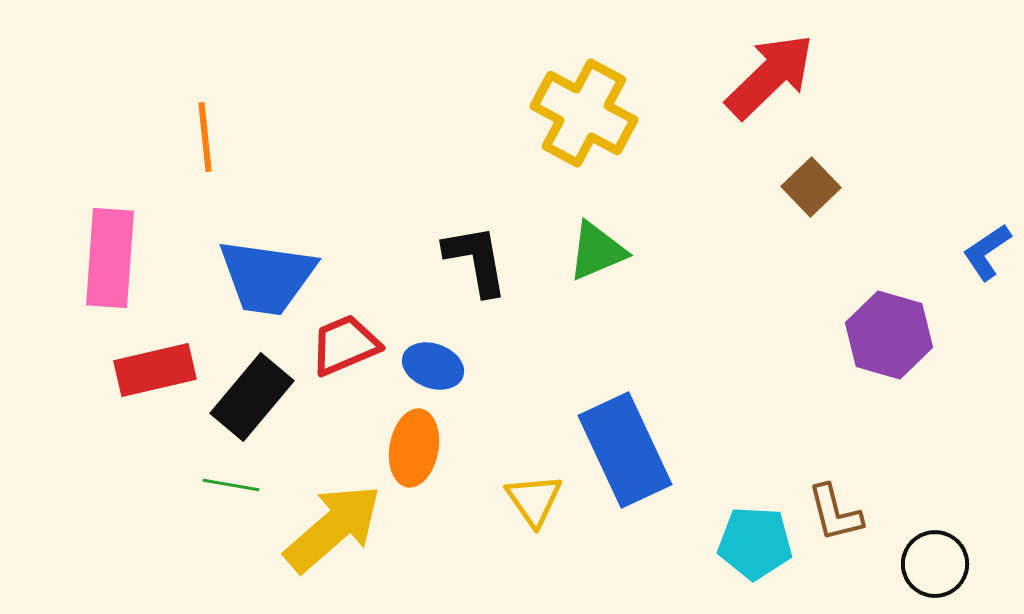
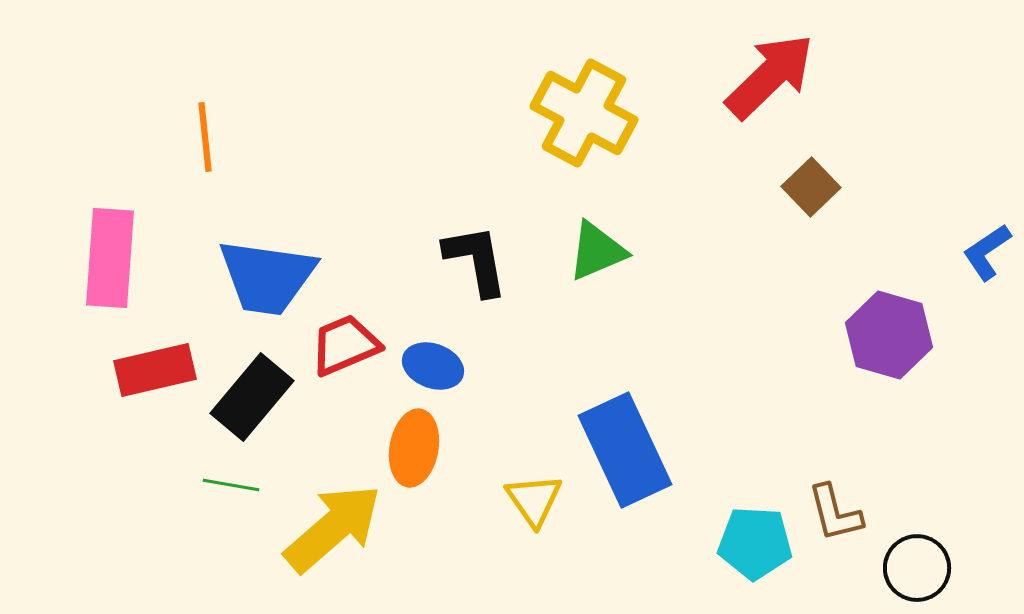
black circle: moved 18 px left, 4 px down
